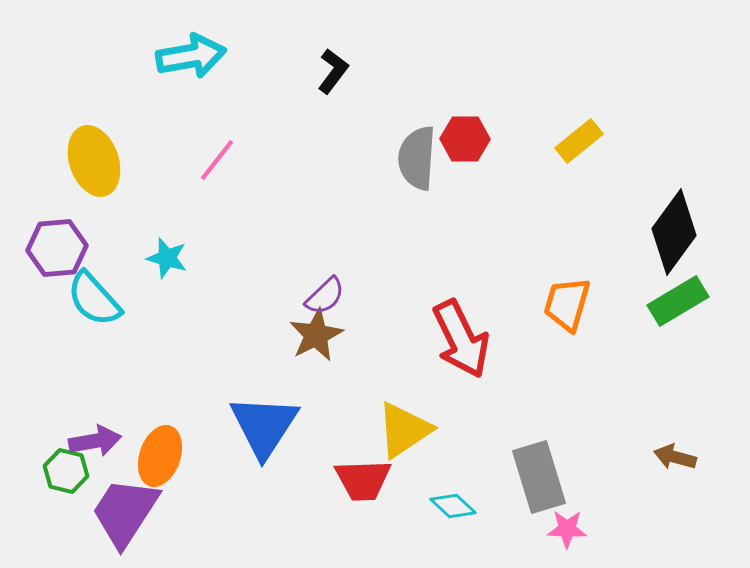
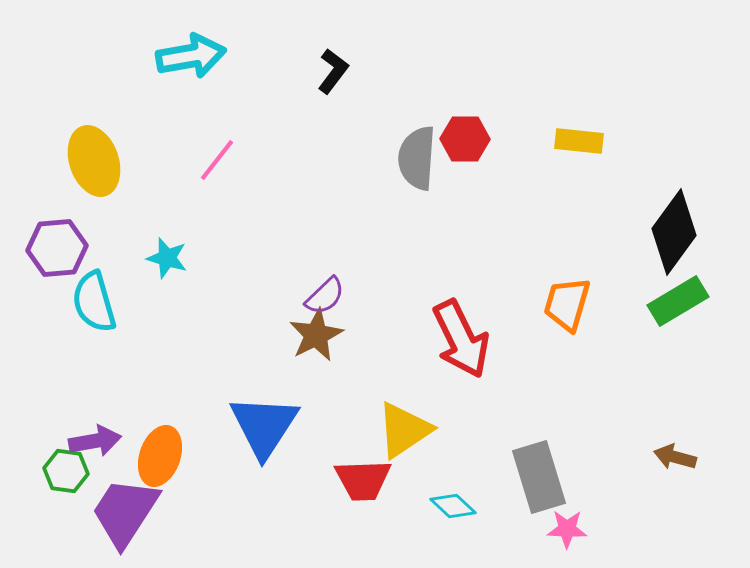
yellow rectangle: rotated 45 degrees clockwise
cyan semicircle: moved 3 px down; rotated 26 degrees clockwise
green hexagon: rotated 6 degrees counterclockwise
